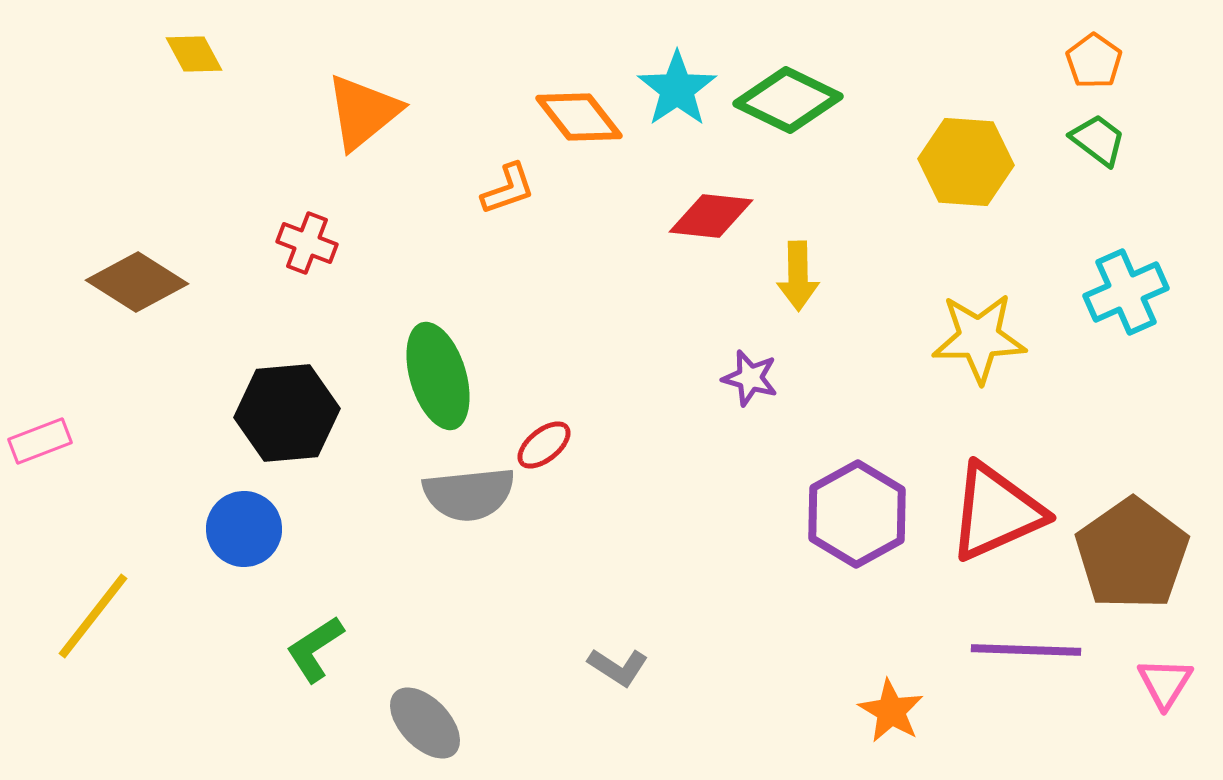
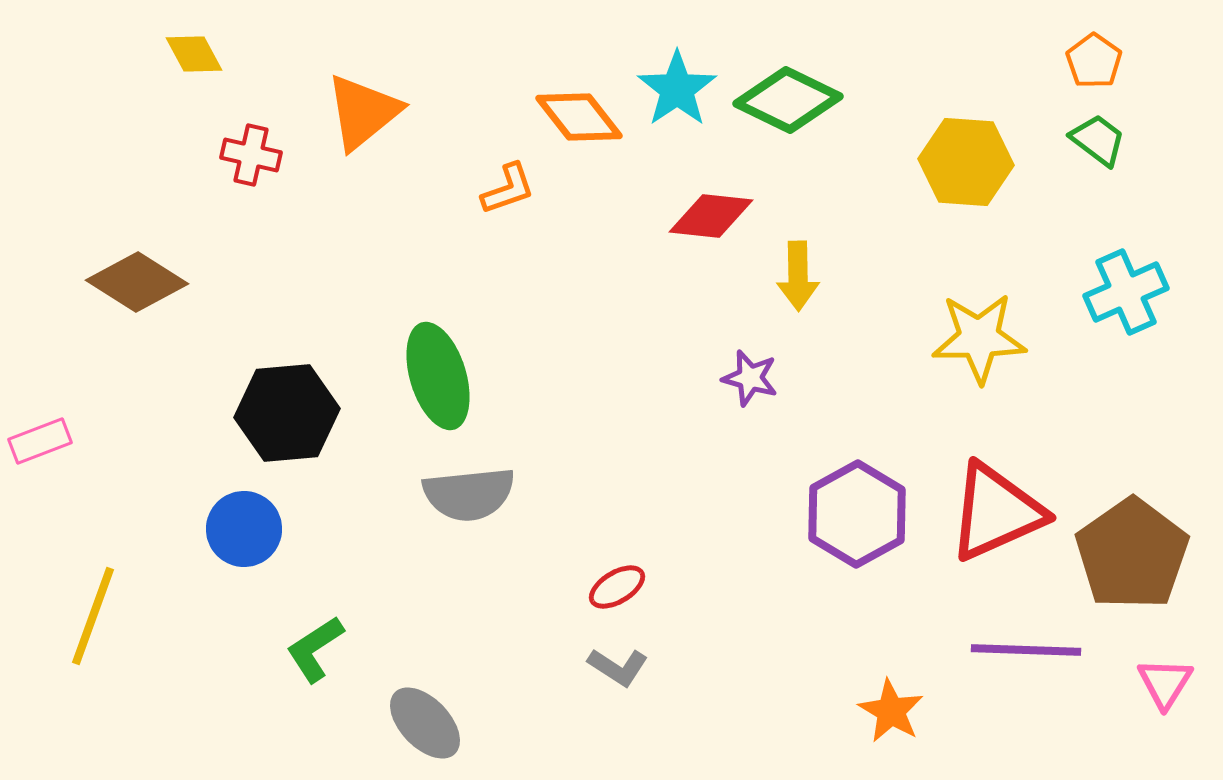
red cross: moved 56 px left, 88 px up; rotated 8 degrees counterclockwise
red ellipse: moved 73 px right, 142 px down; rotated 8 degrees clockwise
yellow line: rotated 18 degrees counterclockwise
